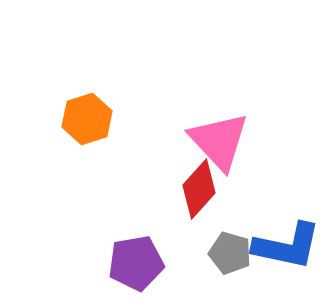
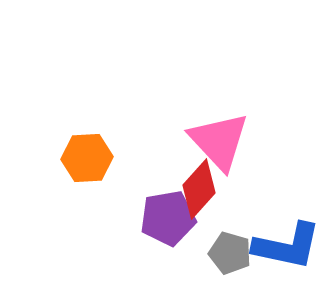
orange hexagon: moved 39 px down; rotated 15 degrees clockwise
purple pentagon: moved 32 px right, 45 px up
